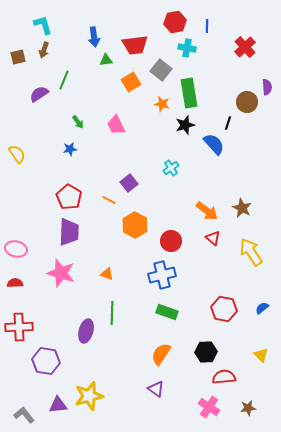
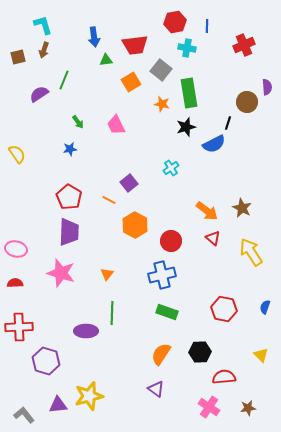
red cross at (245, 47): moved 1 px left, 2 px up; rotated 20 degrees clockwise
black star at (185, 125): moved 1 px right, 2 px down
blue semicircle at (214, 144): rotated 105 degrees clockwise
orange triangle at (107, 274): rotated 48 degrees clockwise
blue semicircle at (262, 308): moved 3 px right, 1 px up; rotated 32 degrees counterclockwise
purple ellipse at (86, 331): rotated 75 degrees clockwise
black hexagon at (206, 352): moved 6 px left
purple hexagon at (46, 361): rotated 8 degrees clockwise
